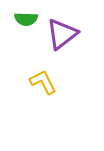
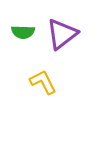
green semicircle: moved 3 px left, 13 px down
